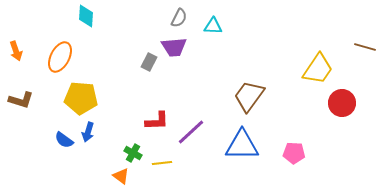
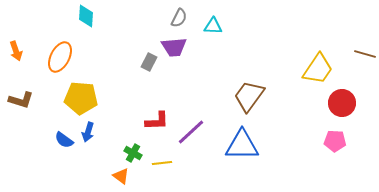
brown line: moved 7 px down
pink pentagon: moved 41 px right, 12 px up
